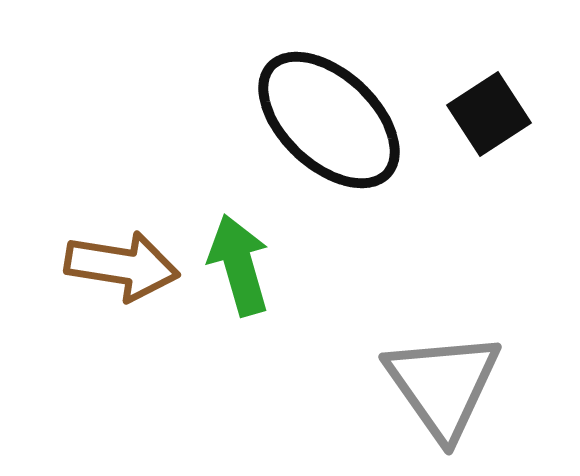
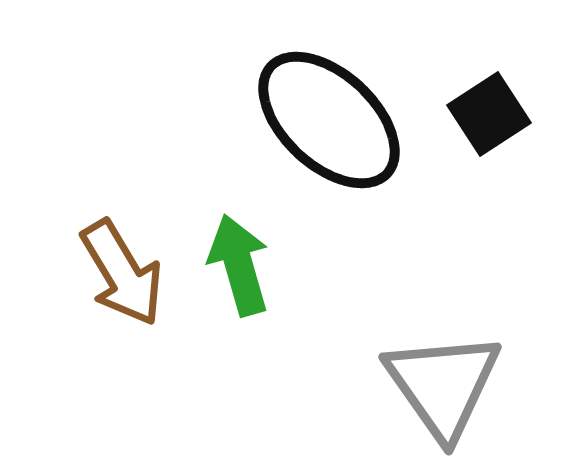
brown arrow: moved 7 px down; rotated 50 degrees clockwise
